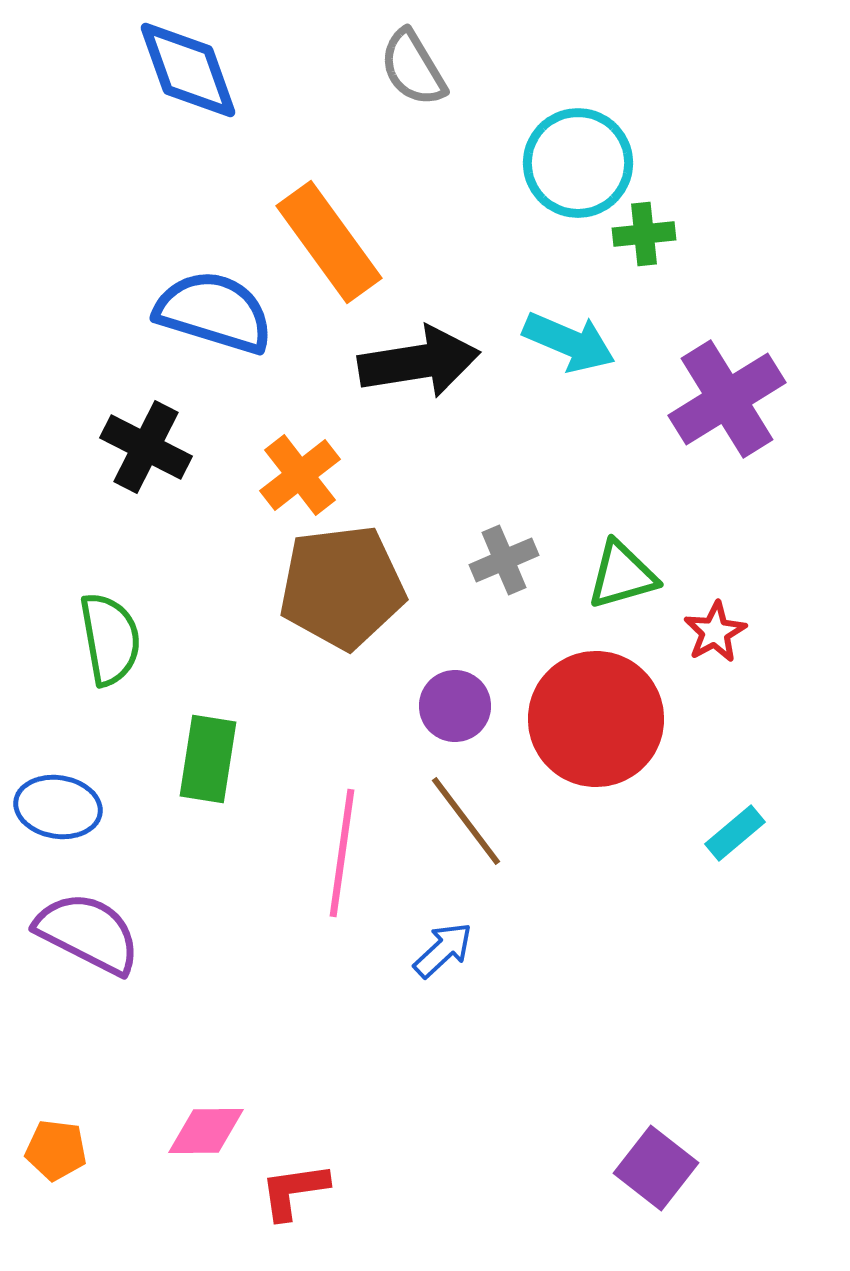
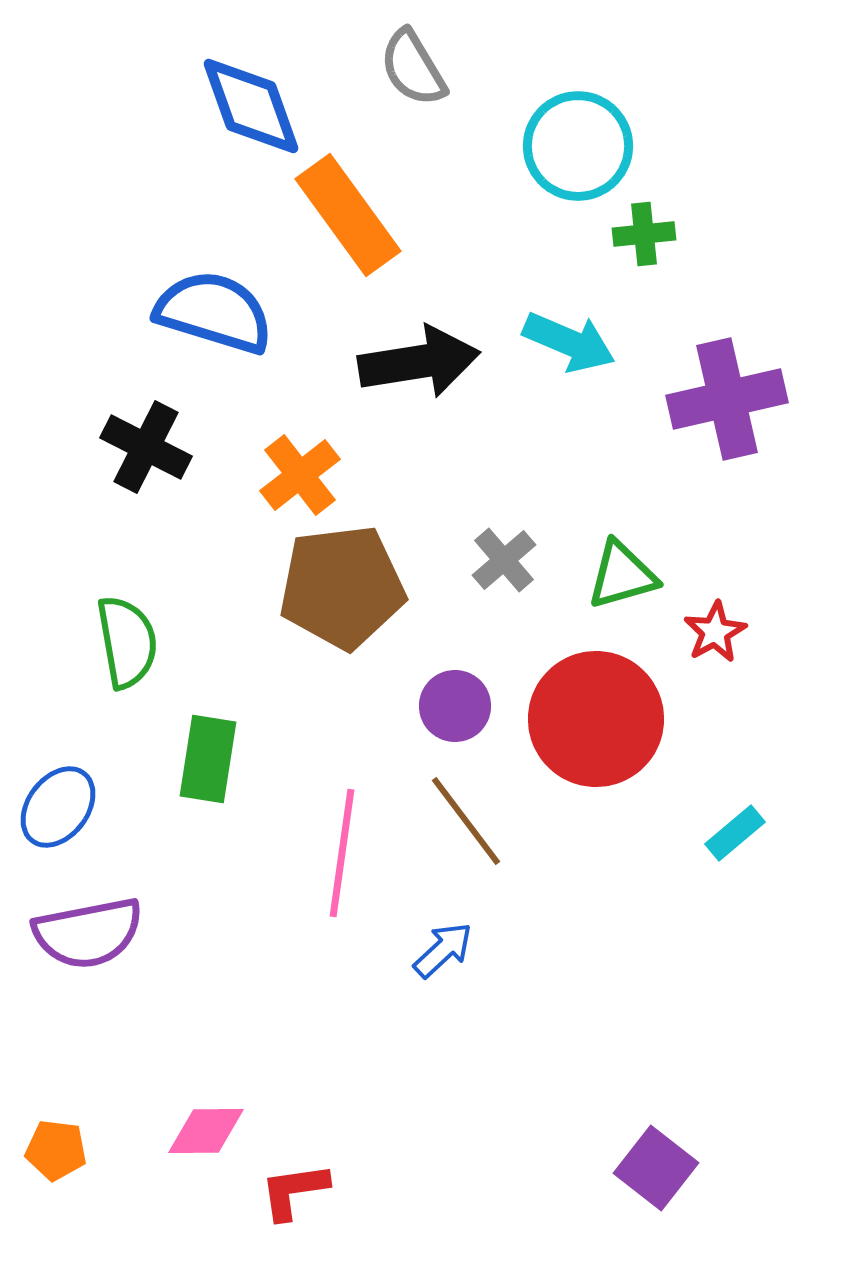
blue diamond: moved 63 px right, 36 px down
cyan circle: moved 17 px up
orange rectangle: moved 19 px right, 27 px up
purple cross: rotated 19 degrees clockwise
gray cross: rotated 18 degrees counterclockwise
green semicircle: moved 17 px right, 3 px down
blue ellipse: rotated 62 degrees counterclockwise
purple semicircle: rotated 142 degrees clockwise
